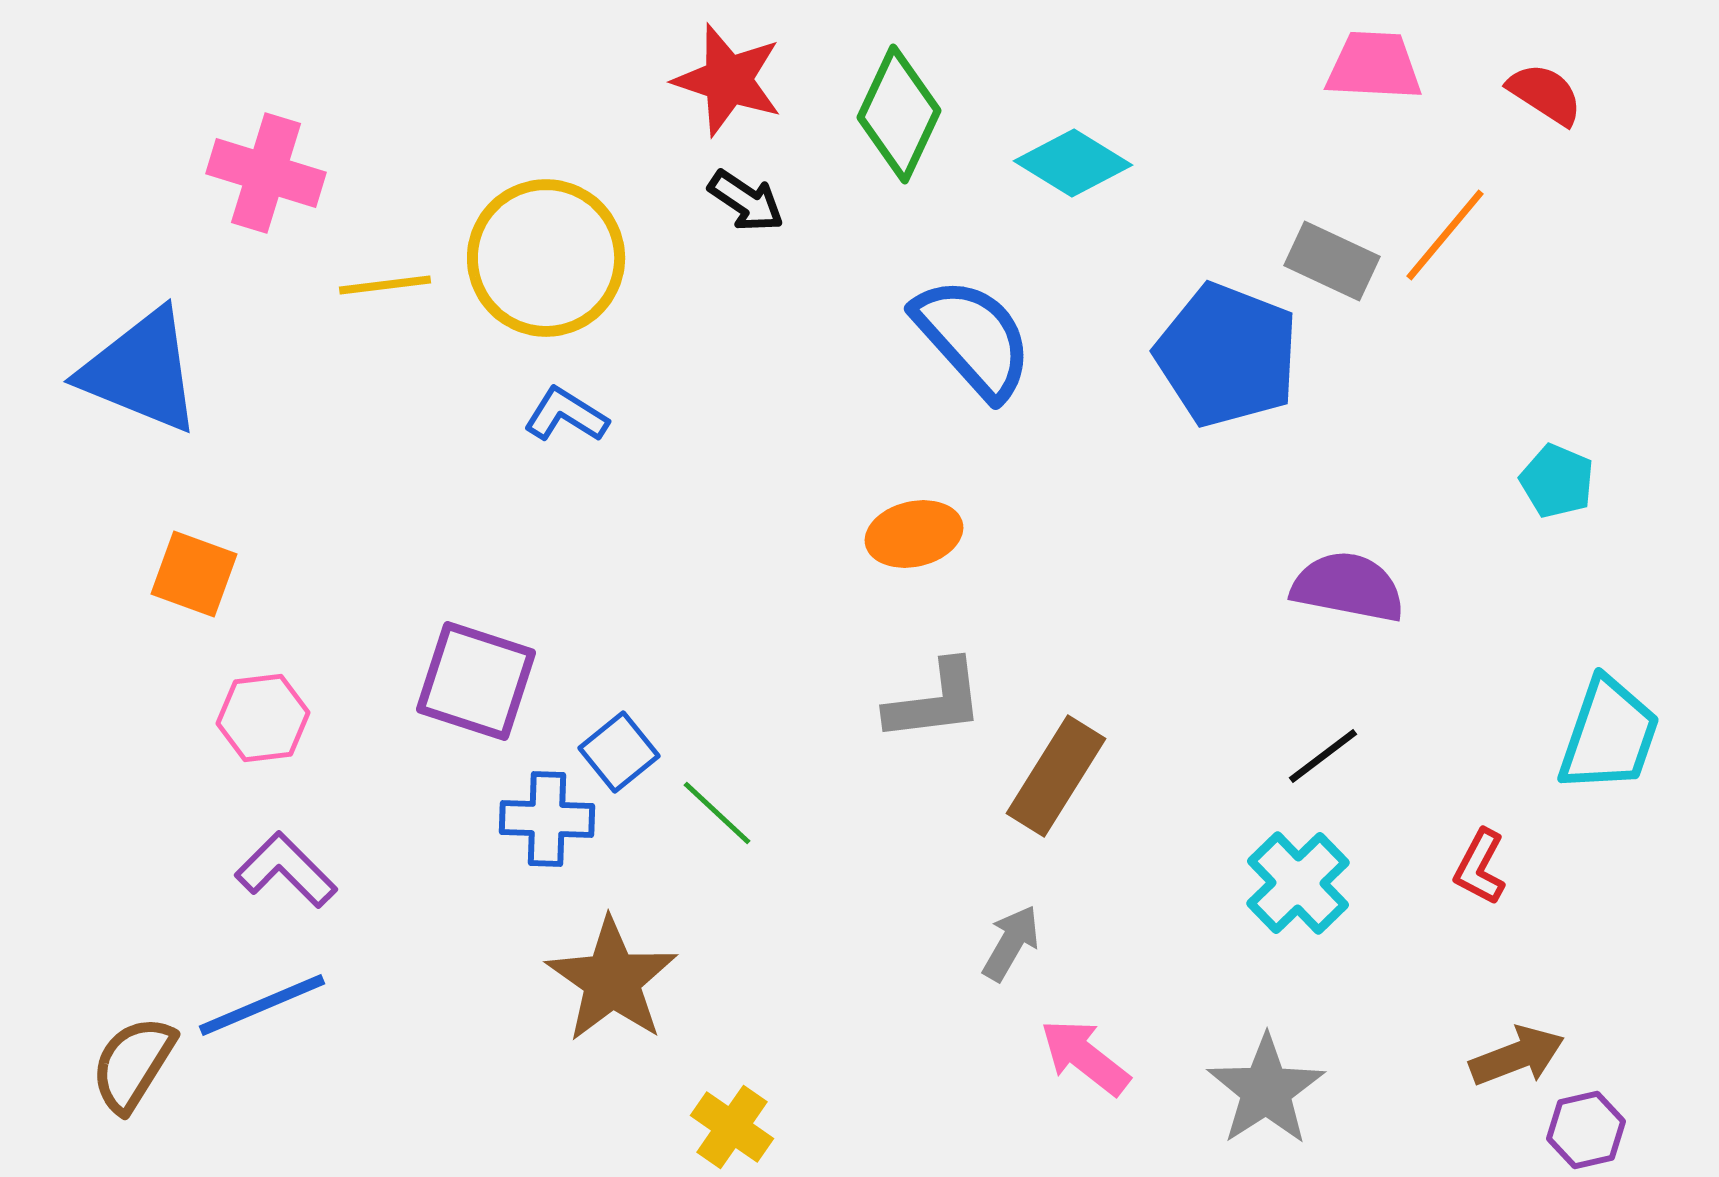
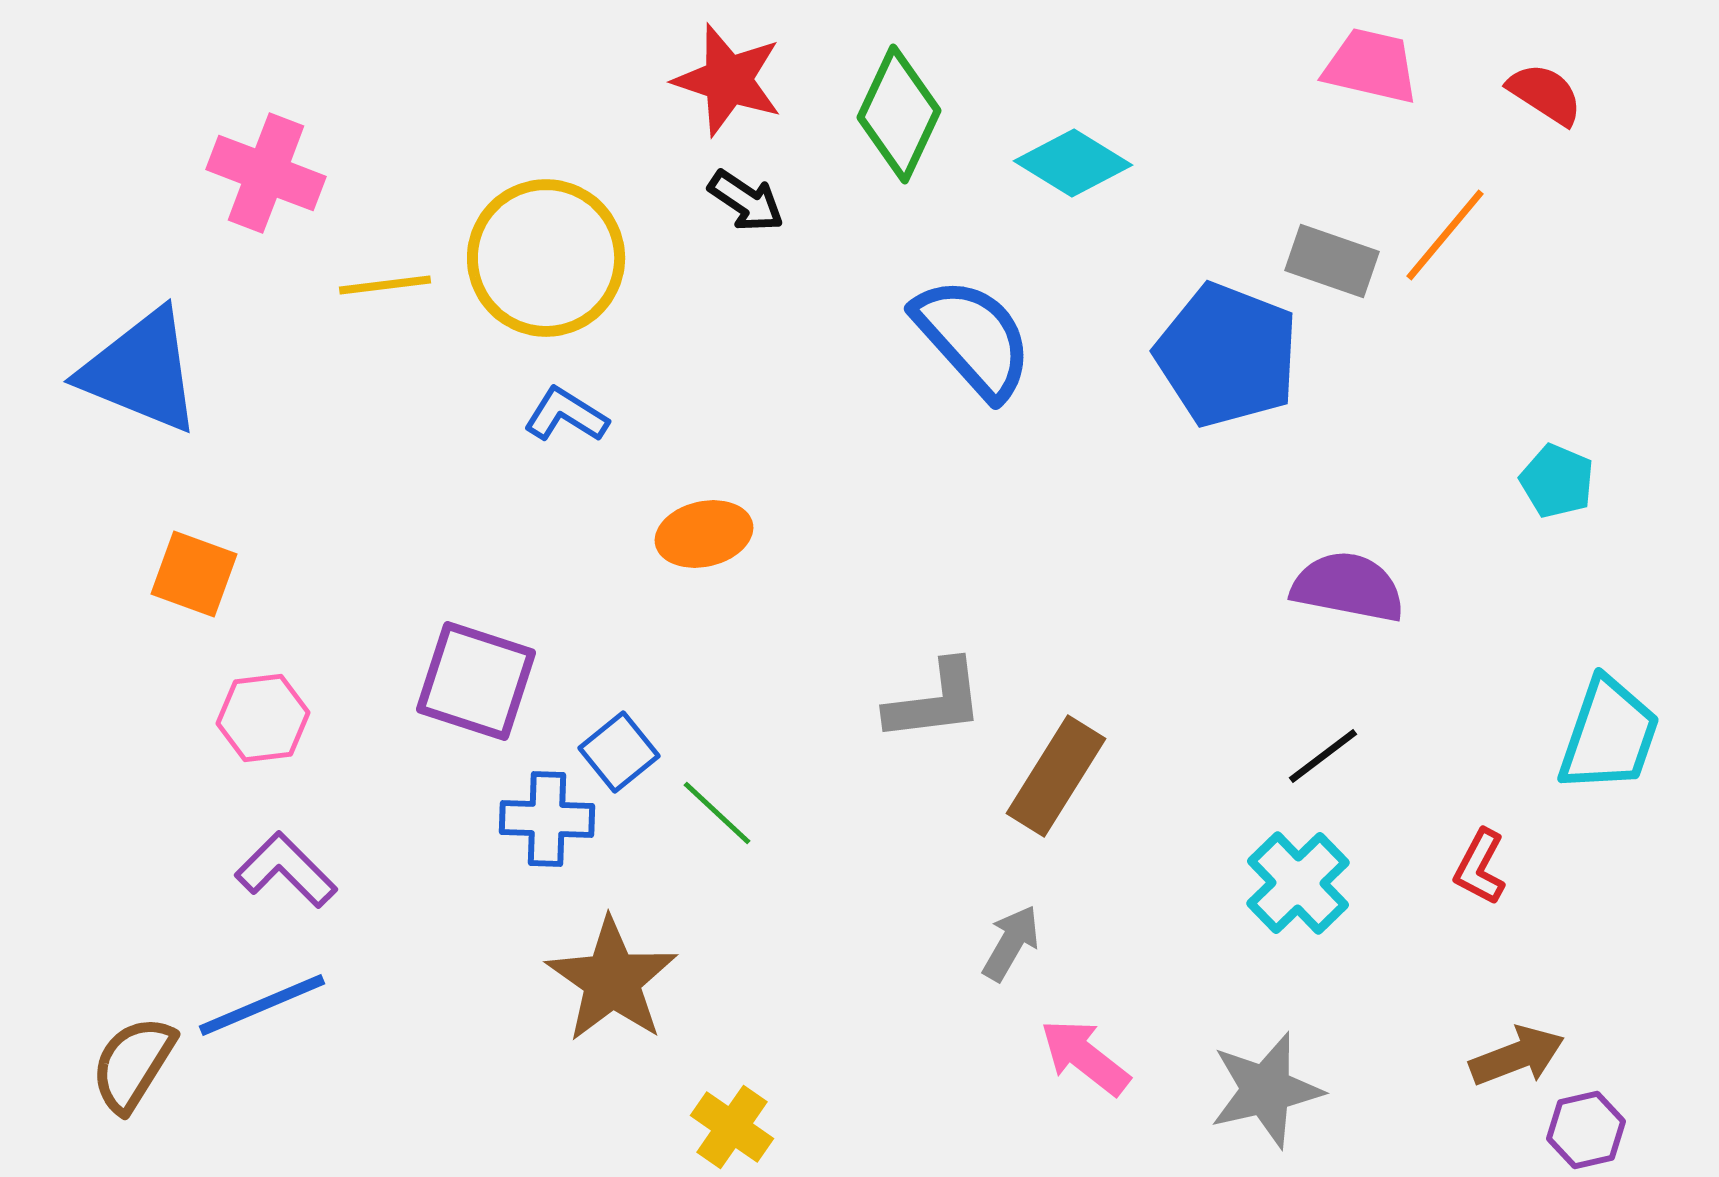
pink trapezoid: moved 3 px left; rotated 10 degrees clockwise
pink cross: rotated 4 degrees clockwise
gray rectangle: rotated 6 degrees counterclockwise
orange ellipse: moved 210 px left
gray star: rotated 20 degrees clockwise
